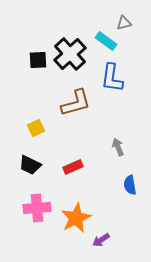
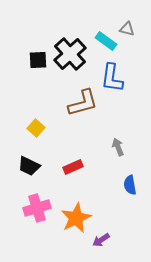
gray triangle: moved 3 px right, 6 px down; rotated 28 degrees clockwise
brown L-shape: moved 7 px right
yellow square: rotated 24 degrees counterclockwise
black trapezoid: moved 1 px left, 1 px down
pink cross: rotated 12 degrees counterclockwise
